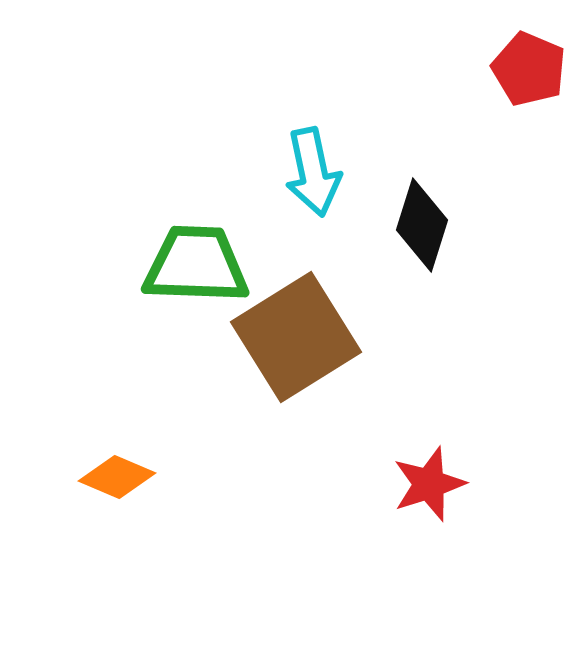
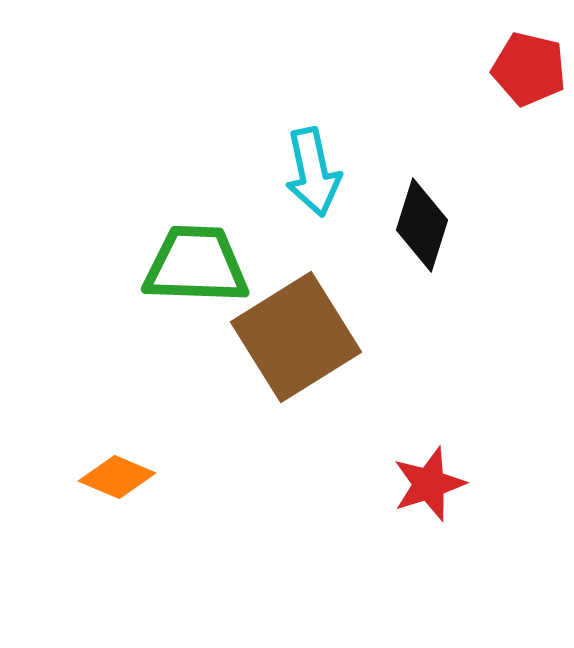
red pentagon: rotated 10 degrees counterclockwise
